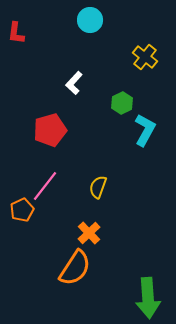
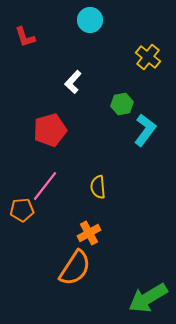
red L-shape: moved 9 px right, 4 px down; rotated 25 degrees counterclockwise
yellow cross: moved 3 px right
white L-shape: moved 1 px left, 1 px up
green hexagon: moved 1 px down; rotated 15 degrees clockwise
cyan L-shape: rotated 8 degrees clockwise
yellow semicircle: rotated 25 degrees counterclockwise
orange pentagon: rotated 20 degrees clockwise
orange cross: rotated 15 degrees clockwise
green arrow: rotated 63 degrees clockwise
